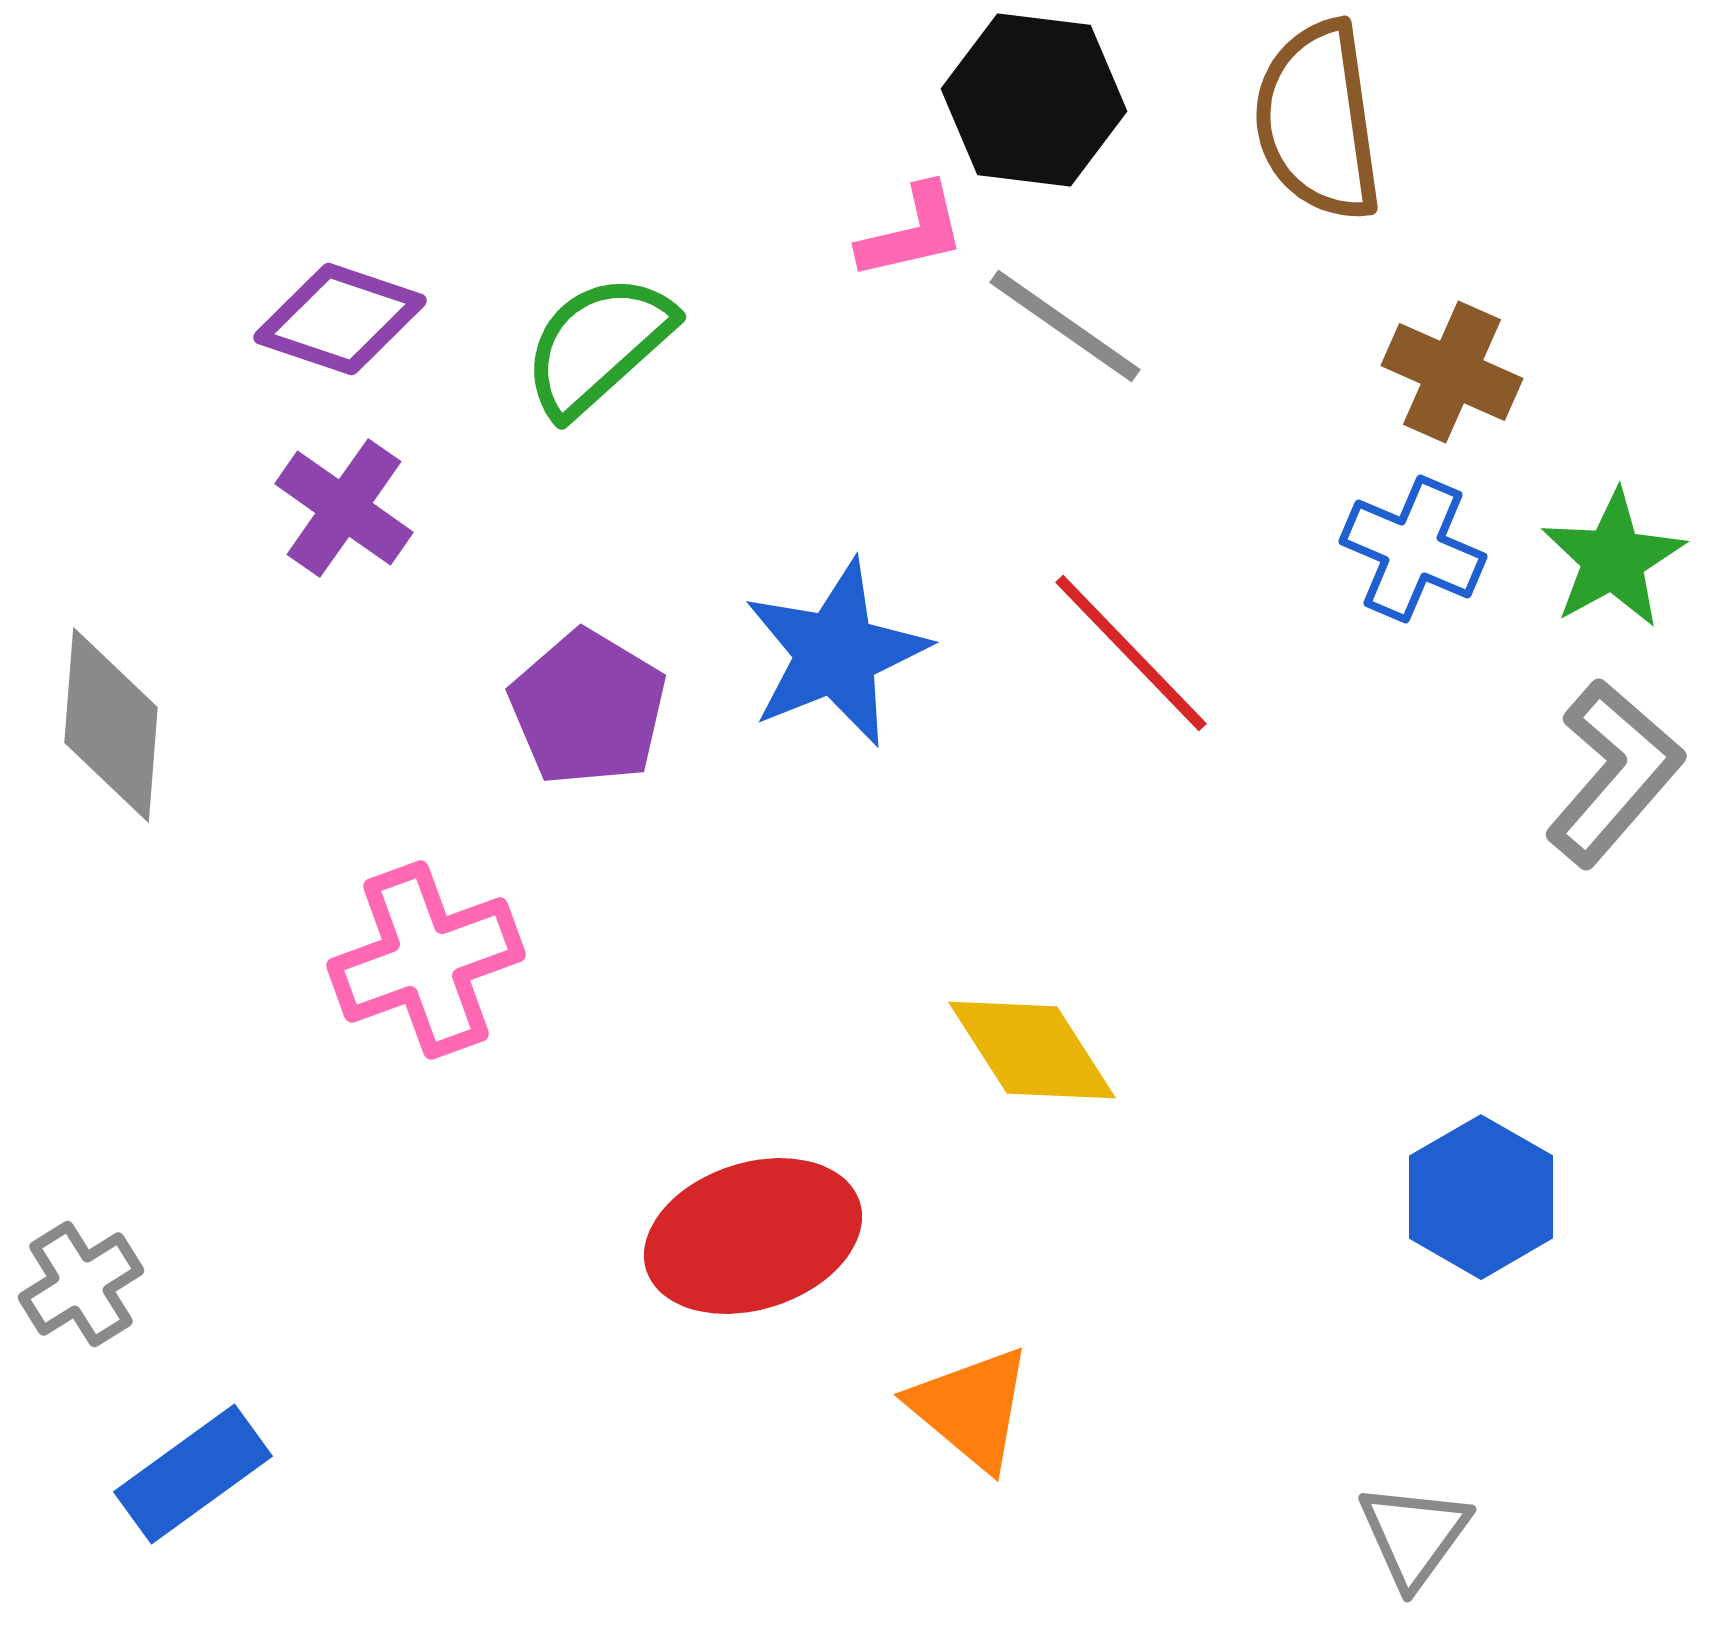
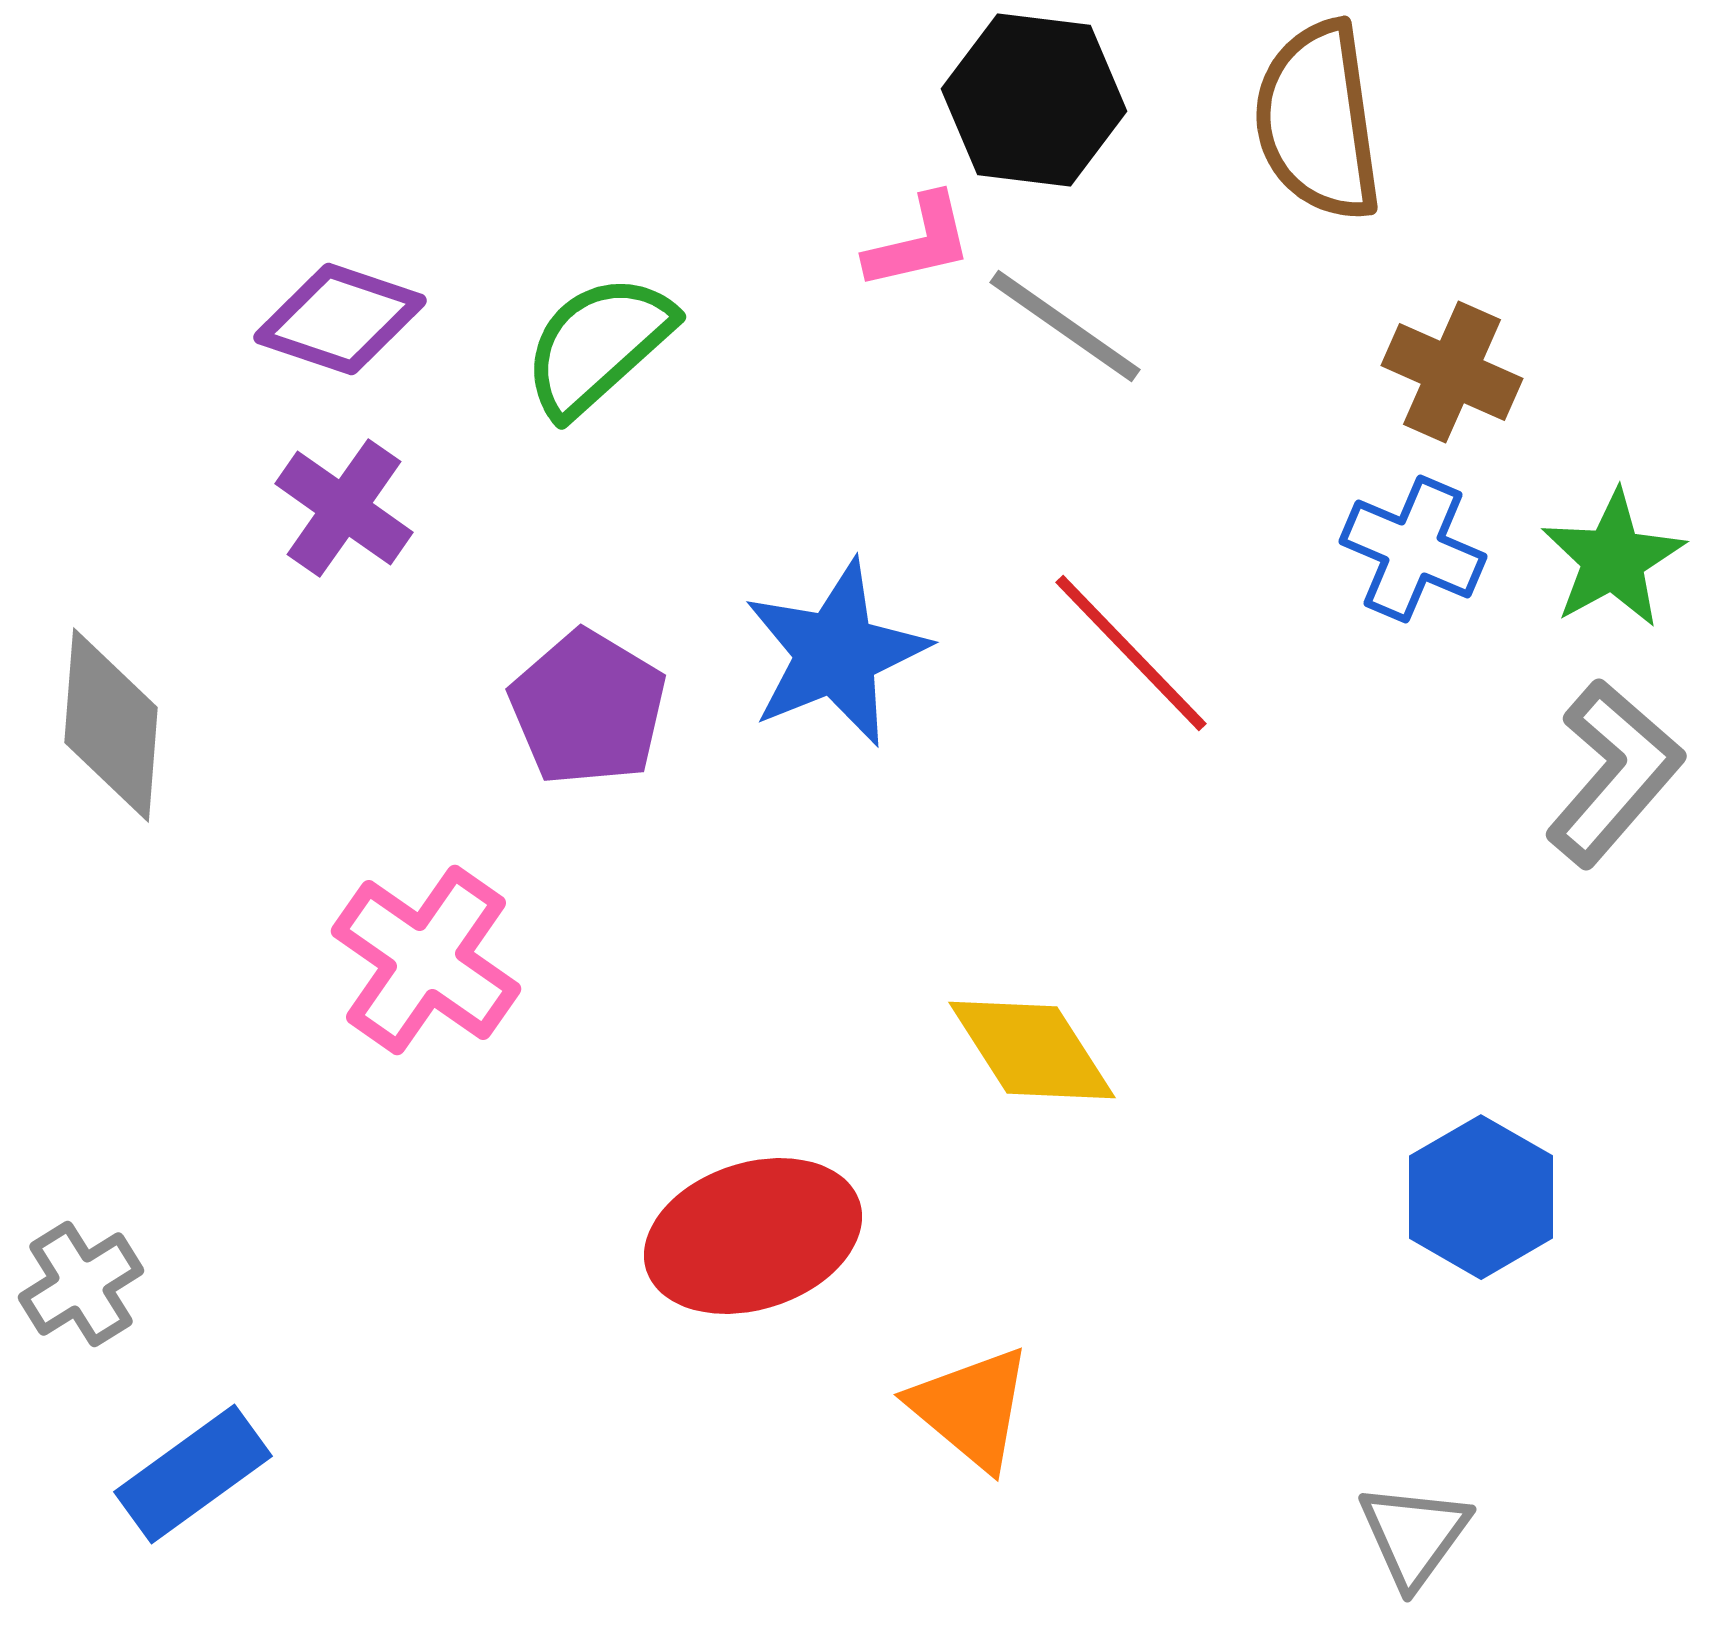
pink L-shape: moved 7 px right, 10 px down
pink cross: rotated 35 degrees counterclockwise
